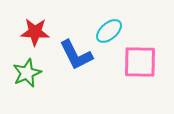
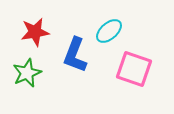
red star: rotated 12 degrees counterclockwise
blue L-shape: moved 1 px left; rotated 48 degrees clockwise
pink square: moved 6 px left, 7 px down; rotated 18 degrees clockwise
